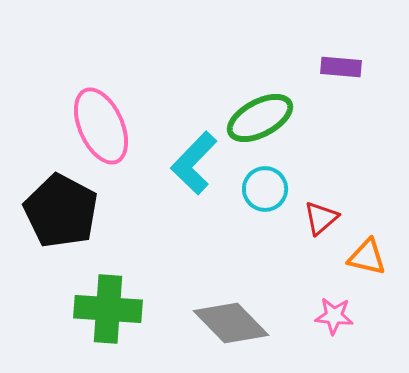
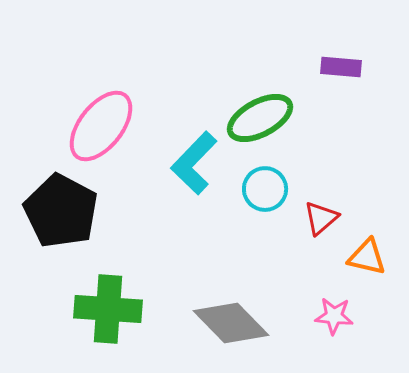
pink ellipse: rotated 62 degrees clockwise
